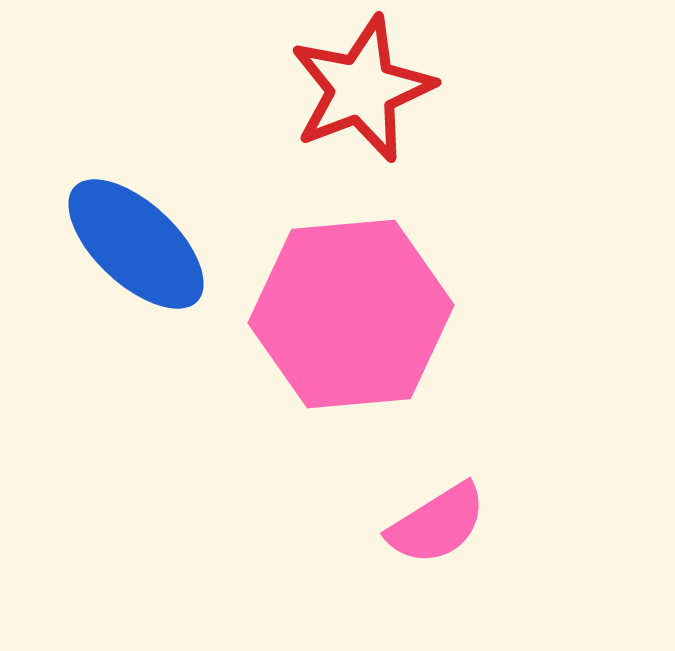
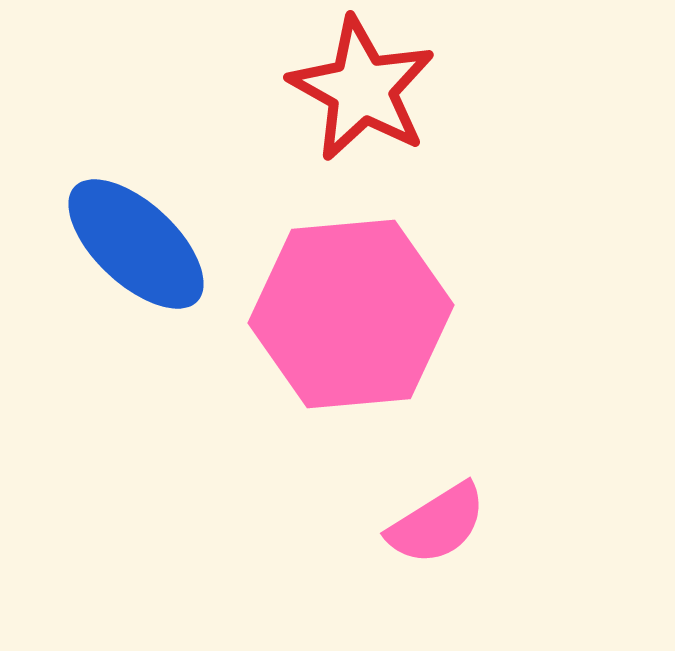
red star: rotated 22 degrees counterclockwise
